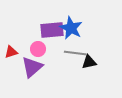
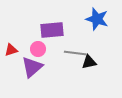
blue star: moved 26 px right, 9 px up; rotated 10 degrees counterclockwise
red triangle: moved 2 px up
